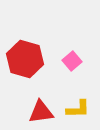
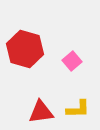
red hexagon: moved 10 px up
